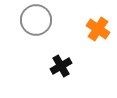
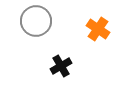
gray circle: moved 1 px down
